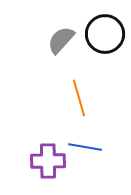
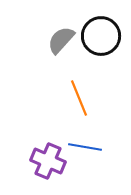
black circle: moved 4 px left, 2 px down
orange line: rotated 6 degrees counterclockwise
purple cross: rotated 24 degrees clockwise
